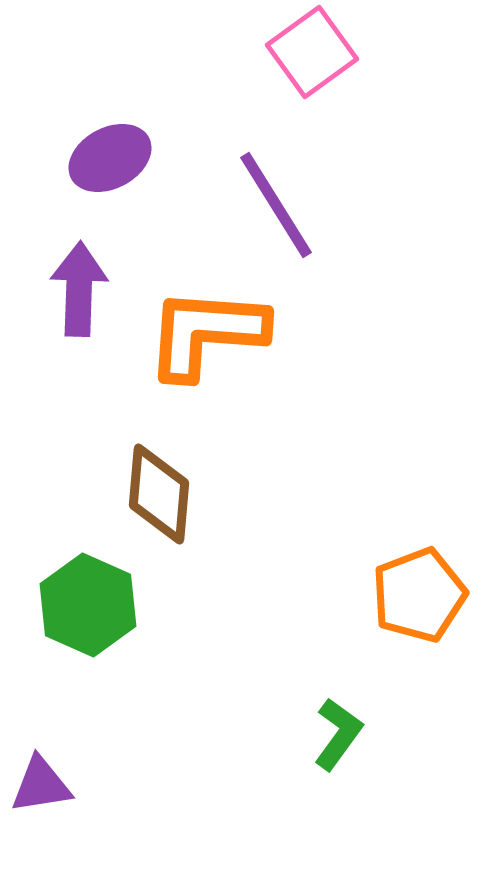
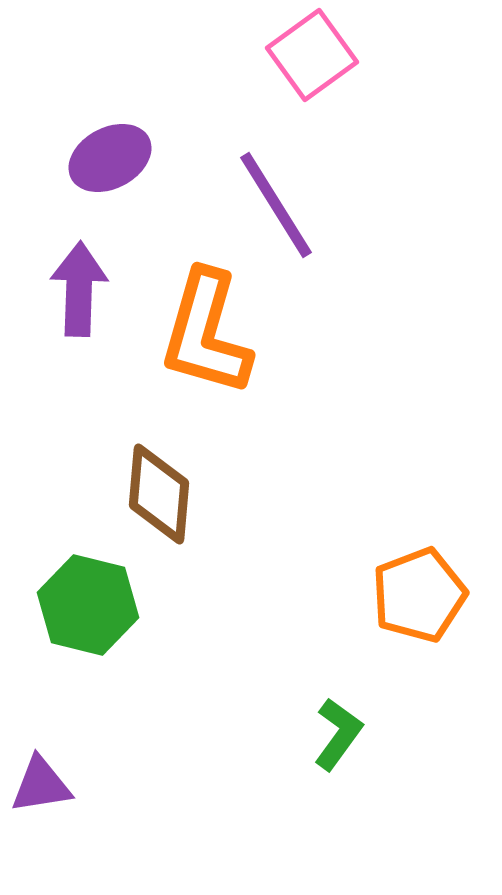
pink square: moved 3 px down
orange L-shape: rotated 78 degrees counterclockwise
green hexagon: rotated 10 degrees counterclockwise
